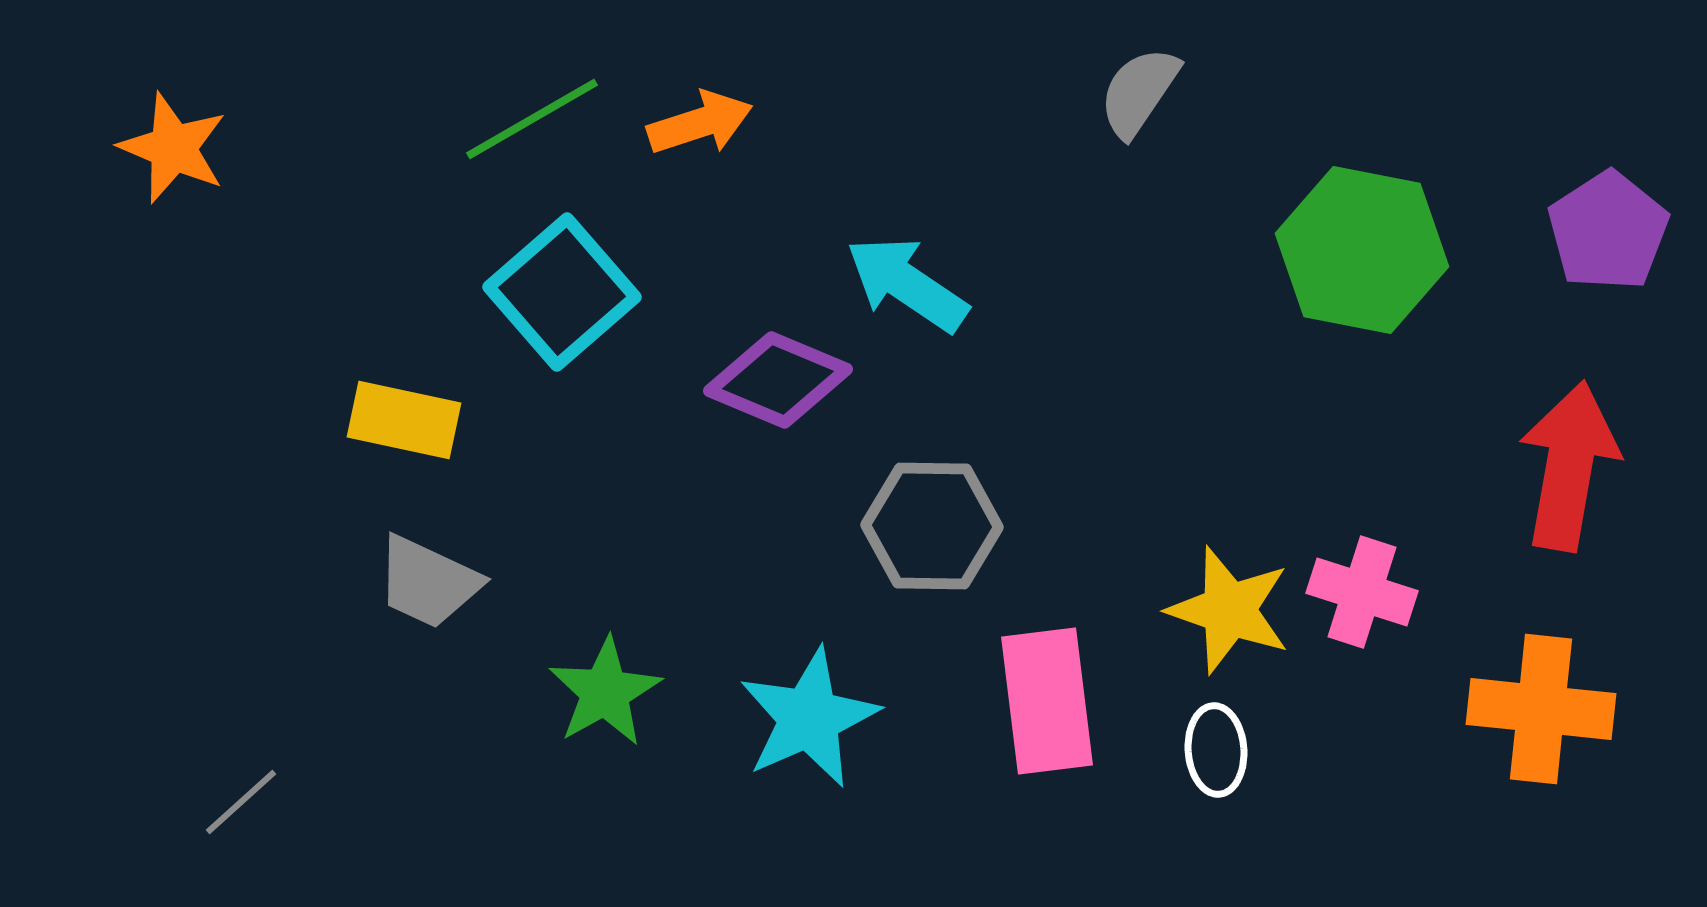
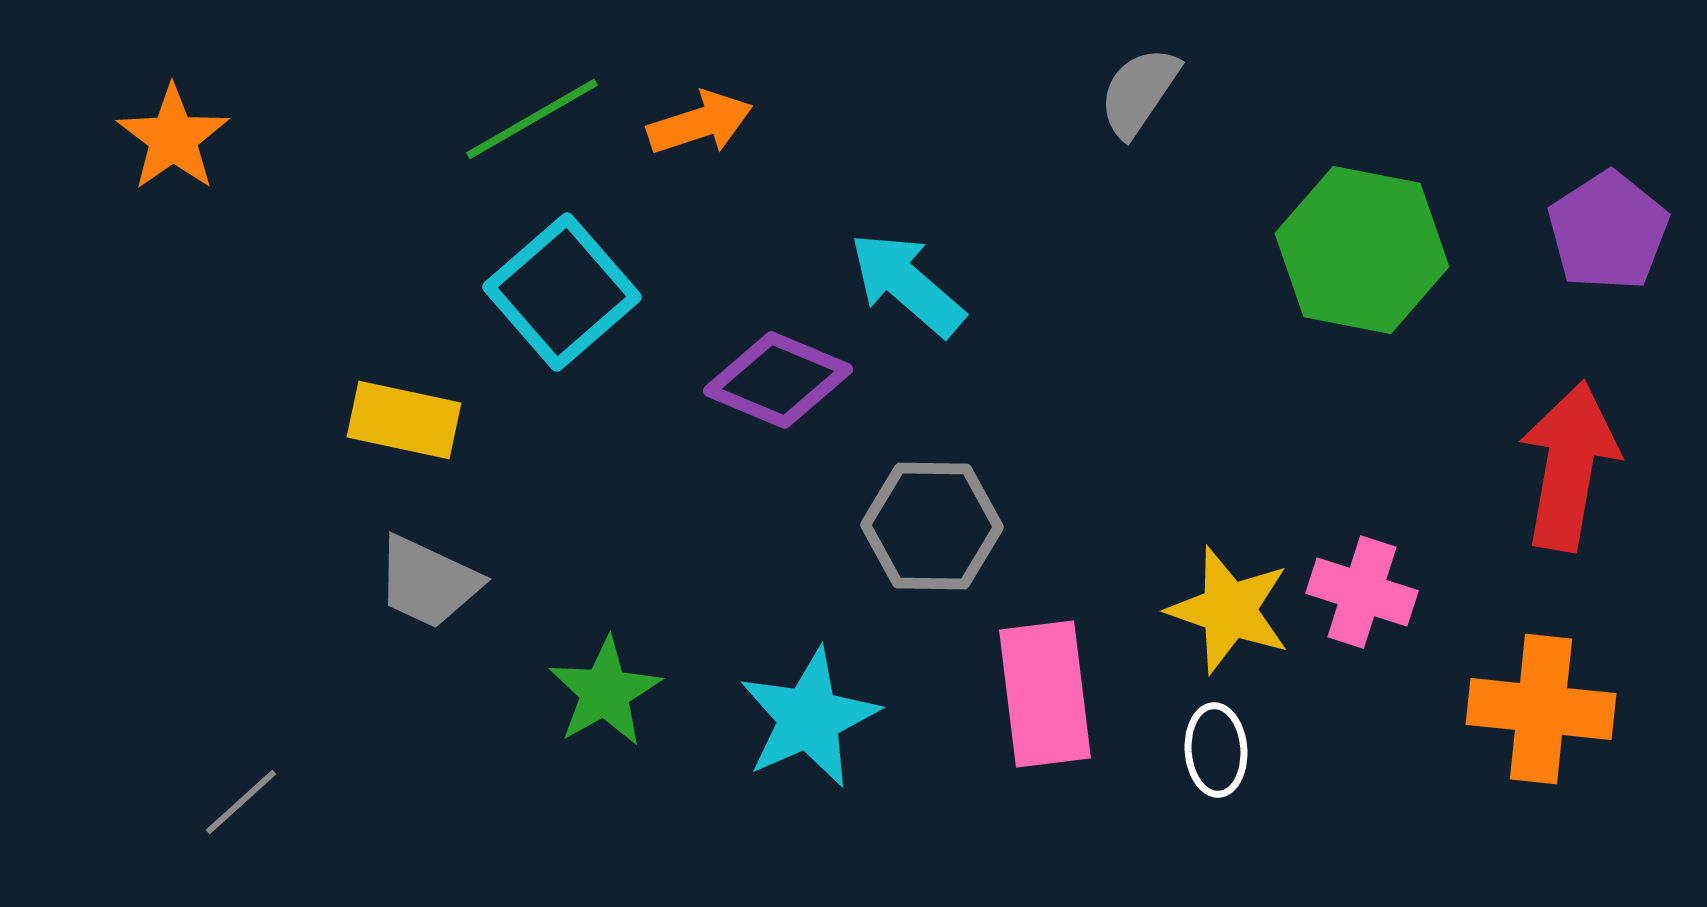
orange star: moved 10 px up; rotated 14 degrees clockwise
cyan arrow: rotated 7 degrees clockwise
pink rectangle: moved 2 px left, 7 px up
